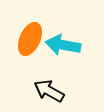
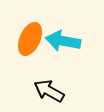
cyan arrow: moved 4 px up
